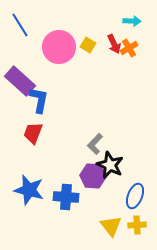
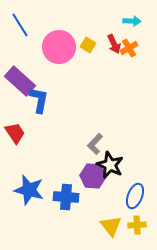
red trapezoid: moved 18 px left; rotated 125 degrees clockwise
